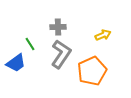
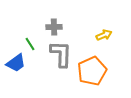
gray cross: moved 4 px left
yellow arrow: moved 1 px right
gray L-shape: rotated 32 degrees counterclockwise
